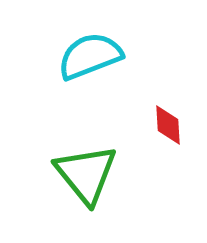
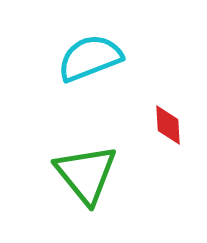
cyan semicircle: moved 2 px down
